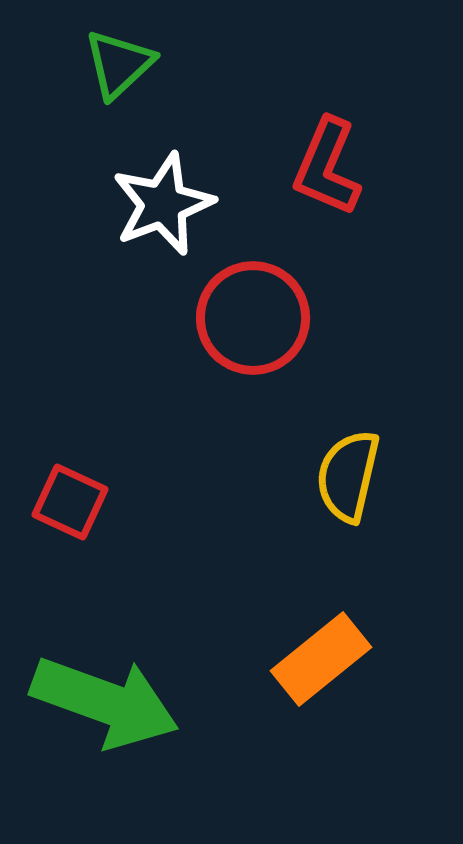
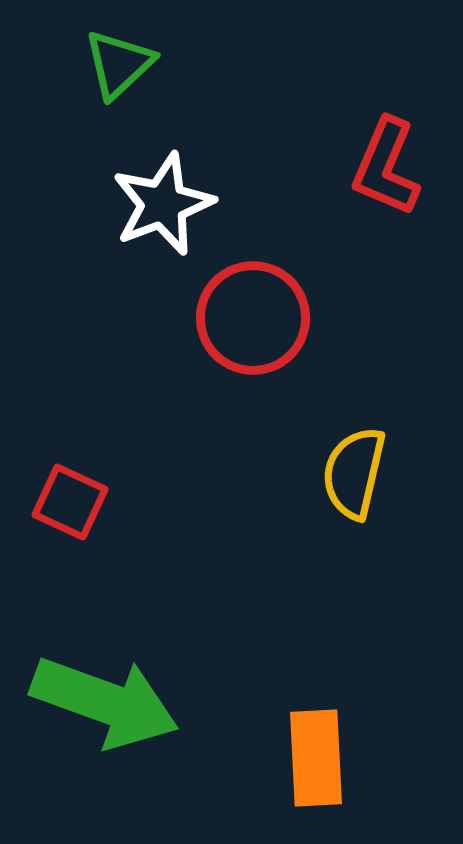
red L-shape: moved 59 px right
yellow semicircle: moved 6 px right, 3 px up
orange rectangle: moved 5 px left, 99 px down; rotated 54 degrees counterclockwise
